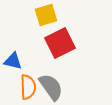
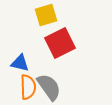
blue triangle: moved 7 px right, 2 px down
gray semicircle: moved 2 px left
